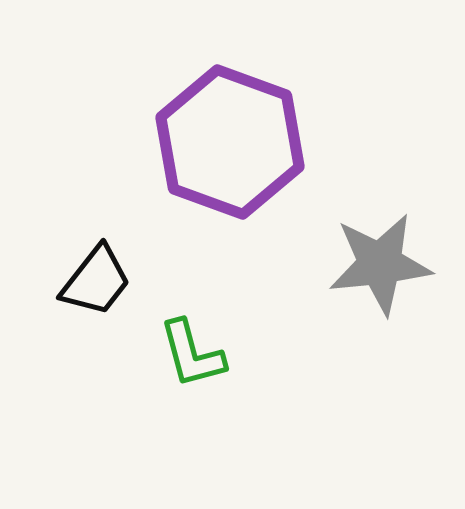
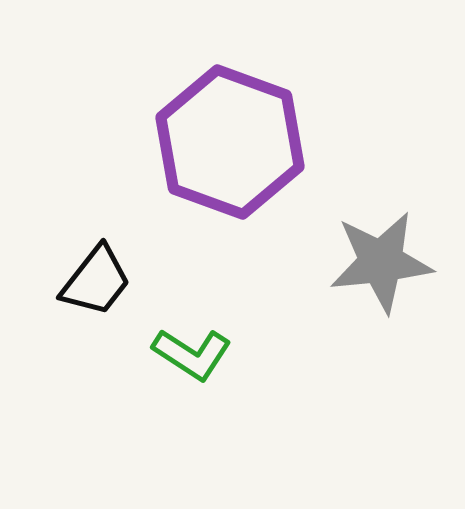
gray star: moved 1 px right, 2 px up
green L-shape: rotated 42 degrees counterclockwise
